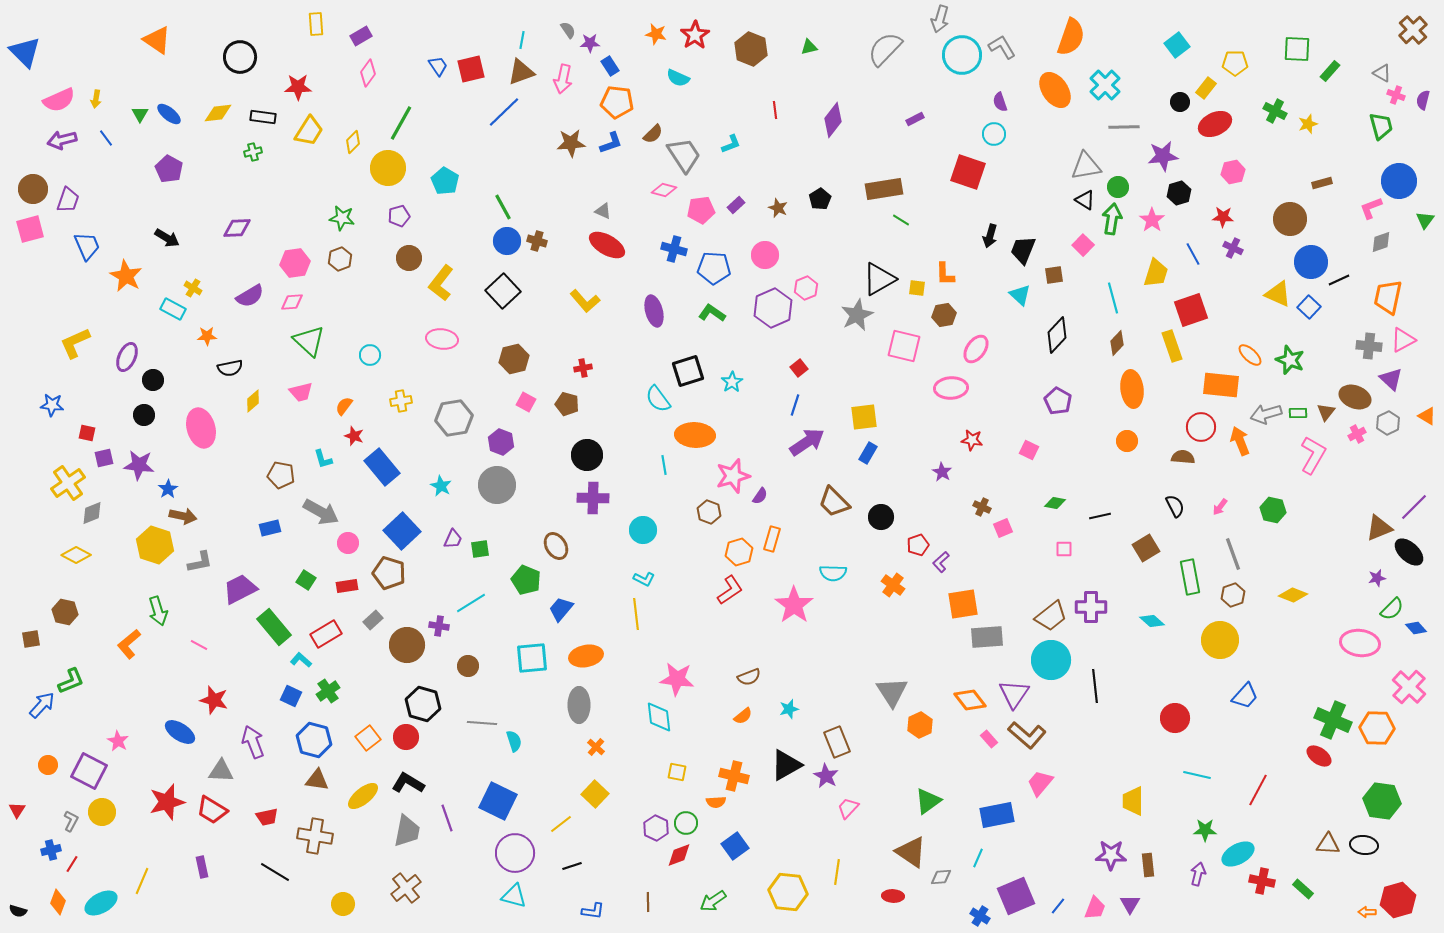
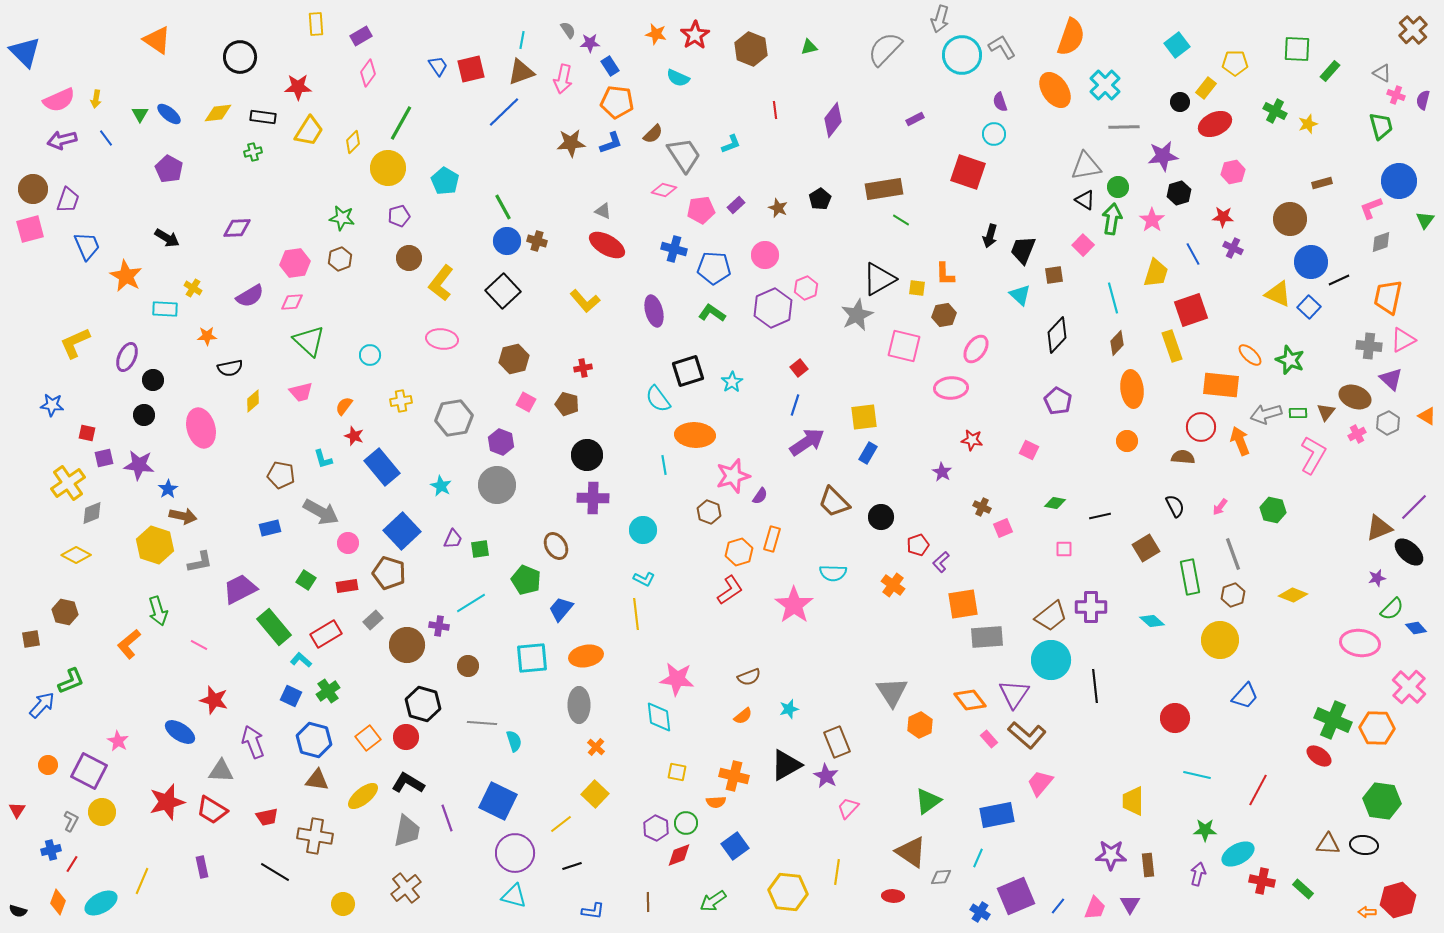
cyan rectangle at (173, 309): moved 8 px left; rotated 25 degrees counterclockwise
blue cross at (980, 916): moved 4 px up
